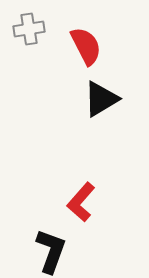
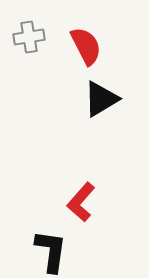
gray cross: moved 8 px down
black L-shape: rotated 12 degrees counterclockwise
